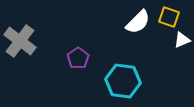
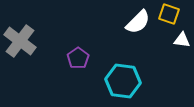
yellow square: moved 3 px up
white triangle: rotated 30 degrees clockwise
